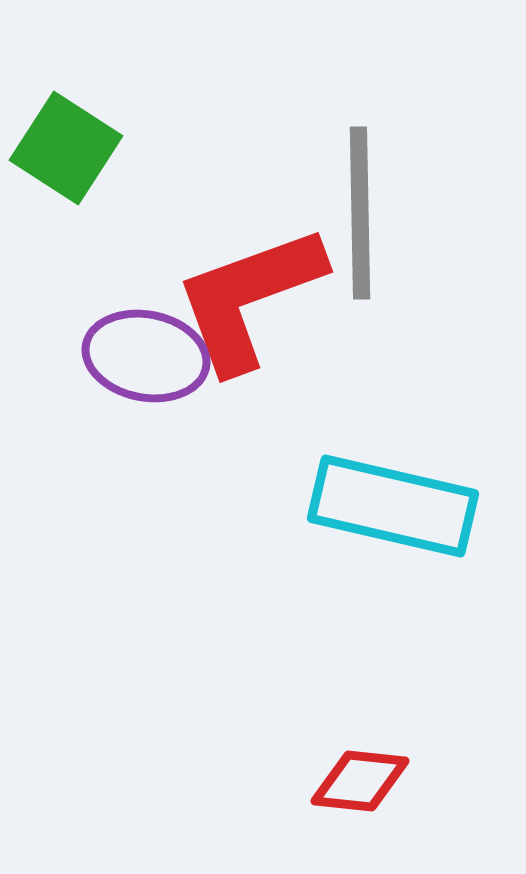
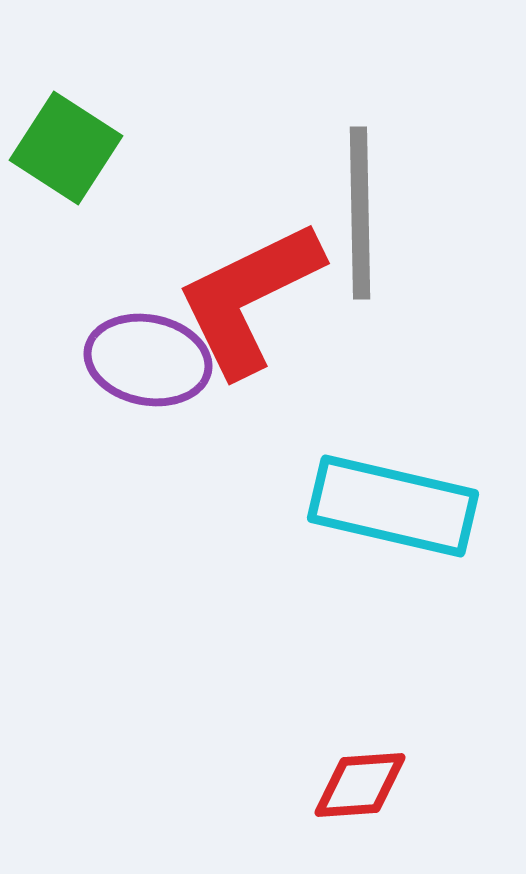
red L-shape: rotated 6 degrees counterclockwise
purple ellipse: moved 2 px right, 4 px down
red diamond: moved 4 px down; rotated 10 degrees counterclockwise
